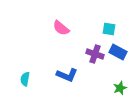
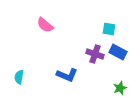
pink semicircle: moved 16 px left, 3 px up
cyan semicircle: moved 6 px left, 2 px up
